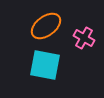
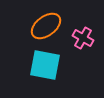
pink cross: moved 1 px left
